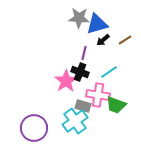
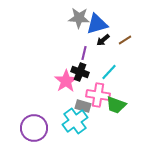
cyan line: rotated 12 degrees counterclockwise
